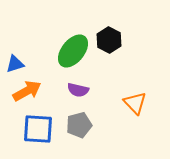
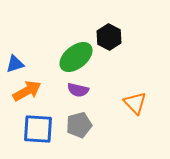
black hexagon: moved 3 px up
green ellipse: moved 3 px right, 6 px down; rotated 12 degrees clockwise
